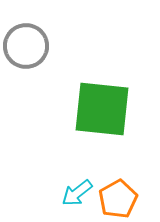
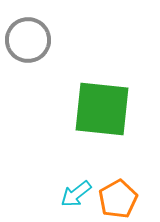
gray circle: moved 2 px right, 6 px up
cyan arrow: moved 1 px left, 1 px down
